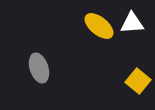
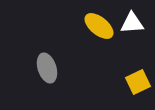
gray ellipse: moved 8 px right
yellow square: moved 1 px down; rotated 25 degrees clockwise
